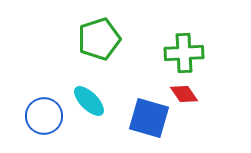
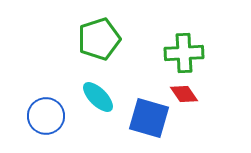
cyan ellipse: moved 9 px right, 4 px up
blue circle: moved 2 px right
